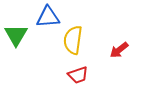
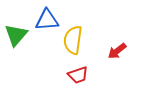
blue triangle: moved 1 px left, 3 px down
green triangle: rotated 10 degrees clockwise
red arrow: moved 2 px left, 1 px down
